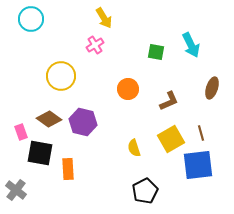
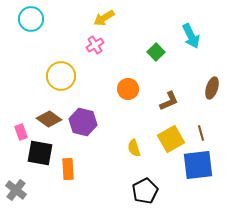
yellow arrow: rotated 90 degrees clockwise
cyan arrow: moved 9 px up
green square: rotated 36 degrees clockwise
